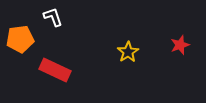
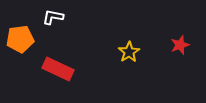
white L-shape: rotated 60 degrees counterclockwise
yellow star: moved 1 px right
red rectangle: moved 3 px right, 1 px up
